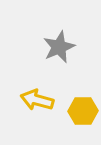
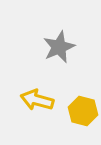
yellow hexagon: rotated 16 degrees clockwise
